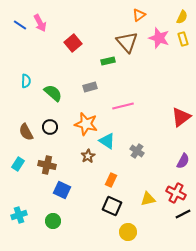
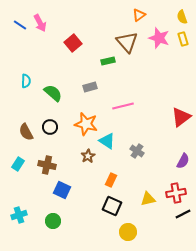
yellow semicircle: rotated 136 degrees clockwise
red cross: rotated 36 degrees counterclockwise
